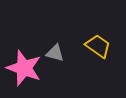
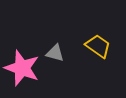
pink star: moved 2 px left
